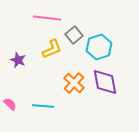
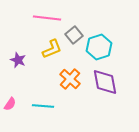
orange cross: moved 4 px left, 4 px up
pink semicircle: rotated 80 degrees clockwise
